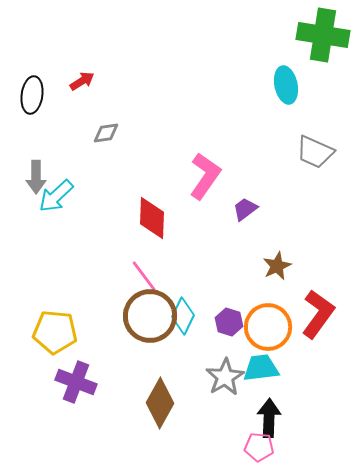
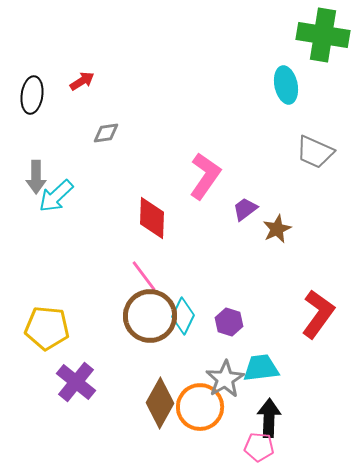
brown star: moved 37 px up
orange circle: moved 68 px left, 80 px down
yellow pentagon: moved 8 px left, 4 px up
gray star: moved 2 px down
purple cross: rotated 18 degrees clockwise
